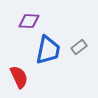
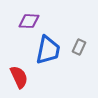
gray rectangle: rotated 28 degrees counterclockwise
